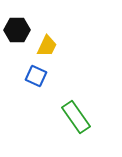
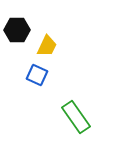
blue square: moved 1 px right, 1 px up
